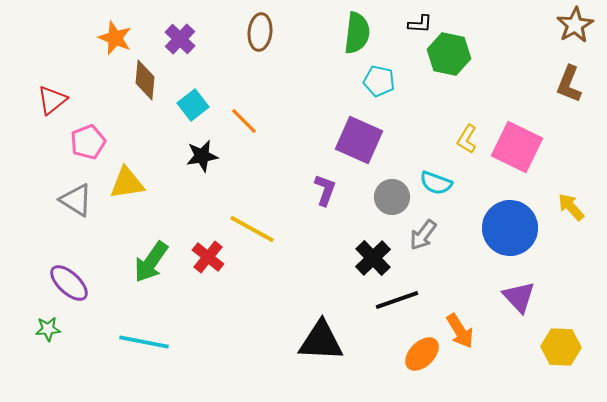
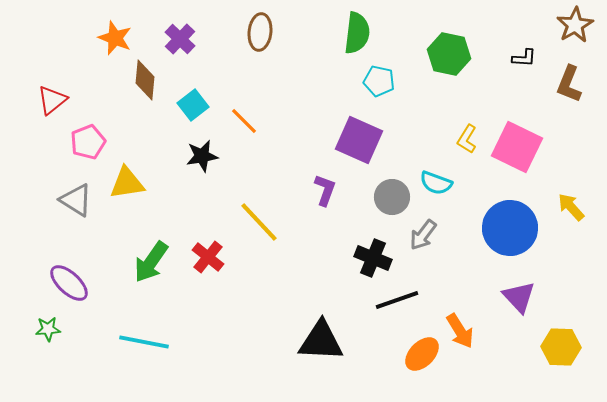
black L-shape: moved 104 px right, 34 px down
yellow line: moved 7 px right, 7 px up; rotated 18 degrees clockwise
black cross: rotated 24 degrees counterclockwise
